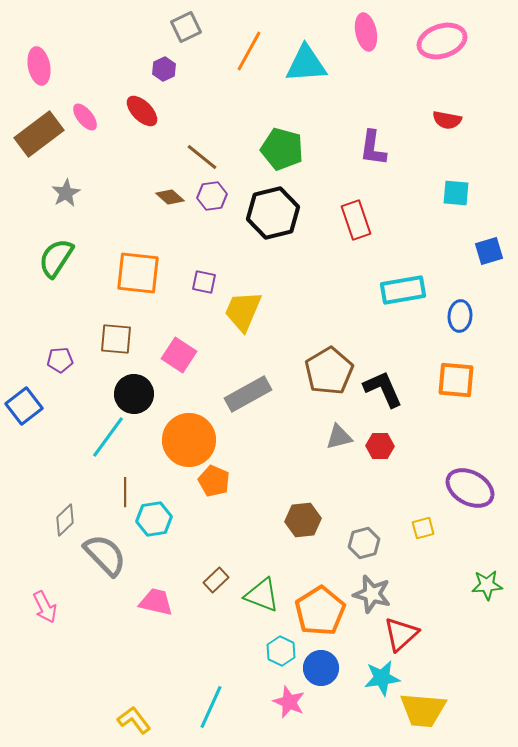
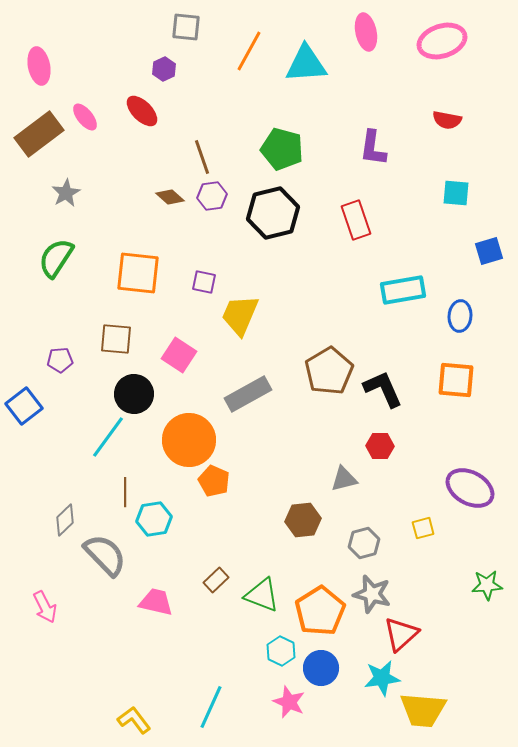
gray square at (186, 27): rotated 32 degrees clockwise
brown line at (202, 157): rotated 32 degrees clockwise
yellow trapezoid at (243, 311): moved 3 px left, 4 px down
gray triangle at (339, 437): moved 5 px right, 42 px down
